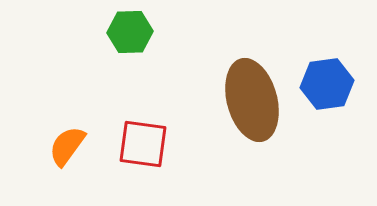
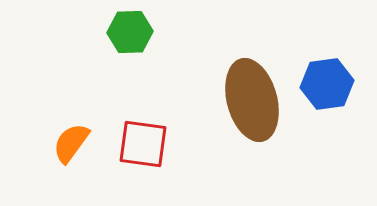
orange semicircle: moved 4 px right, 3 px up
